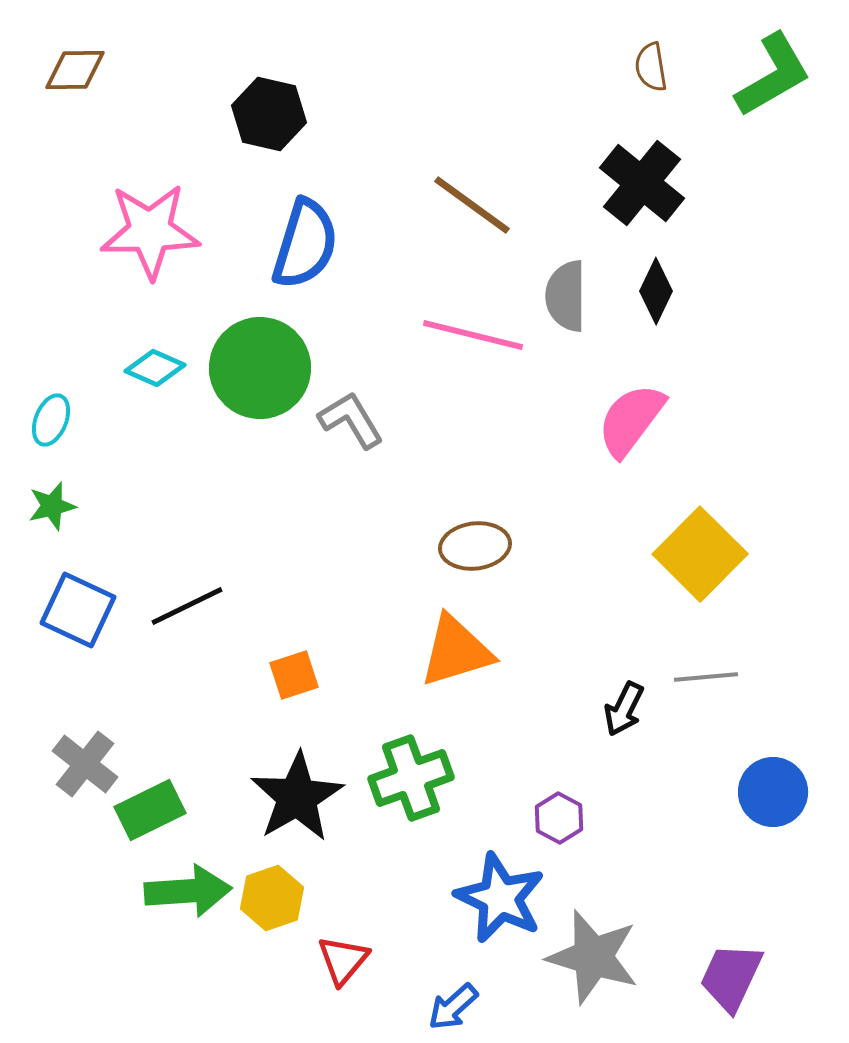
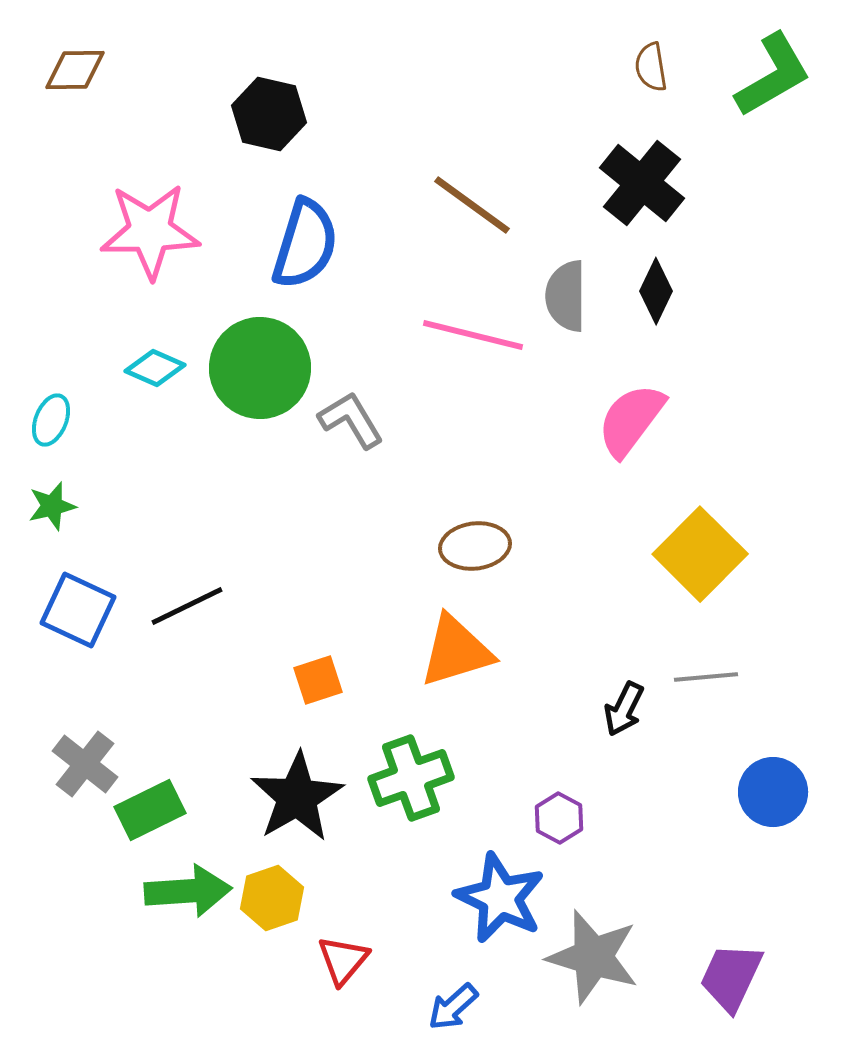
orange square: moved 24 px right, 5 px down
